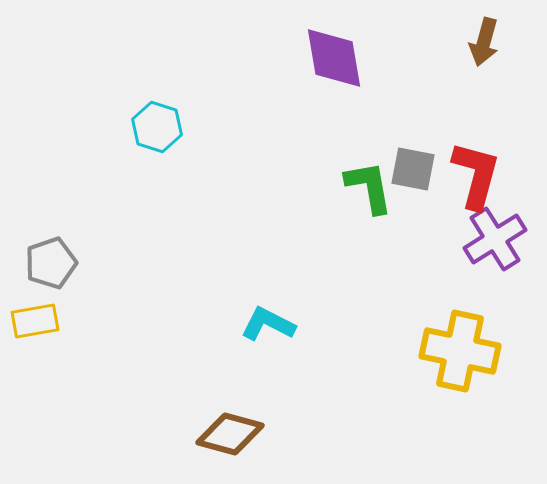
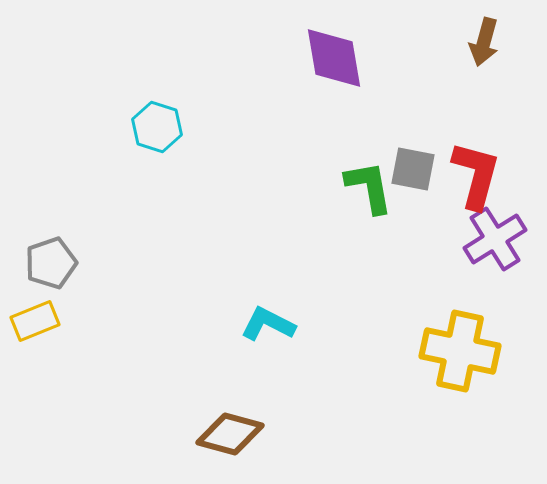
yellow rectangle: rotated 12 degrees counterclockwise
